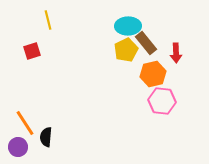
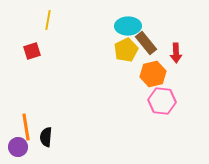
yellow line: rotated 24 degrees clockwise
orange line: moved 1 px right, 4 px down; rotated 24 degrees clockwise
